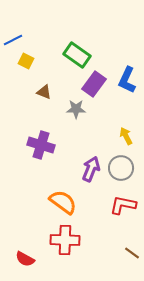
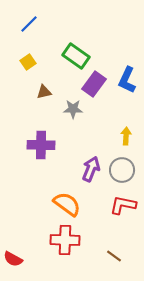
blue line: moved 16 px right, 16 px up; rotated 18 degrees counterclockwise
green rectangle: moved 1 px left, 1 px down
yellow square: moved 2 px right, 1 px down; rotated 28 degrees clockwise
brown triangle: rotated 35 degrees counterclockwise
gray star: moved 3 px left
yellow arrow: rotated 30 degrees clockwise
purple cross: rotated 16 degrees counterclockwise
gray circle: moved 1 px right, 2 px down
orange semicircle: moved 4 px right, 2 px down
brown line: moved 18 px left, 3 px down
red semicircle: moved 12 px left
